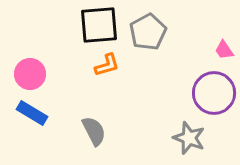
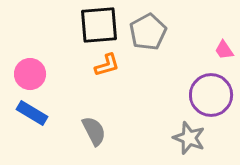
purple circle: moved 3 px left, 2 px down
